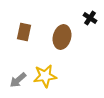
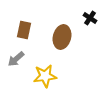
brown rectangle: moved 2 px up
gray arrow: moved 2 px left, 21 px up
